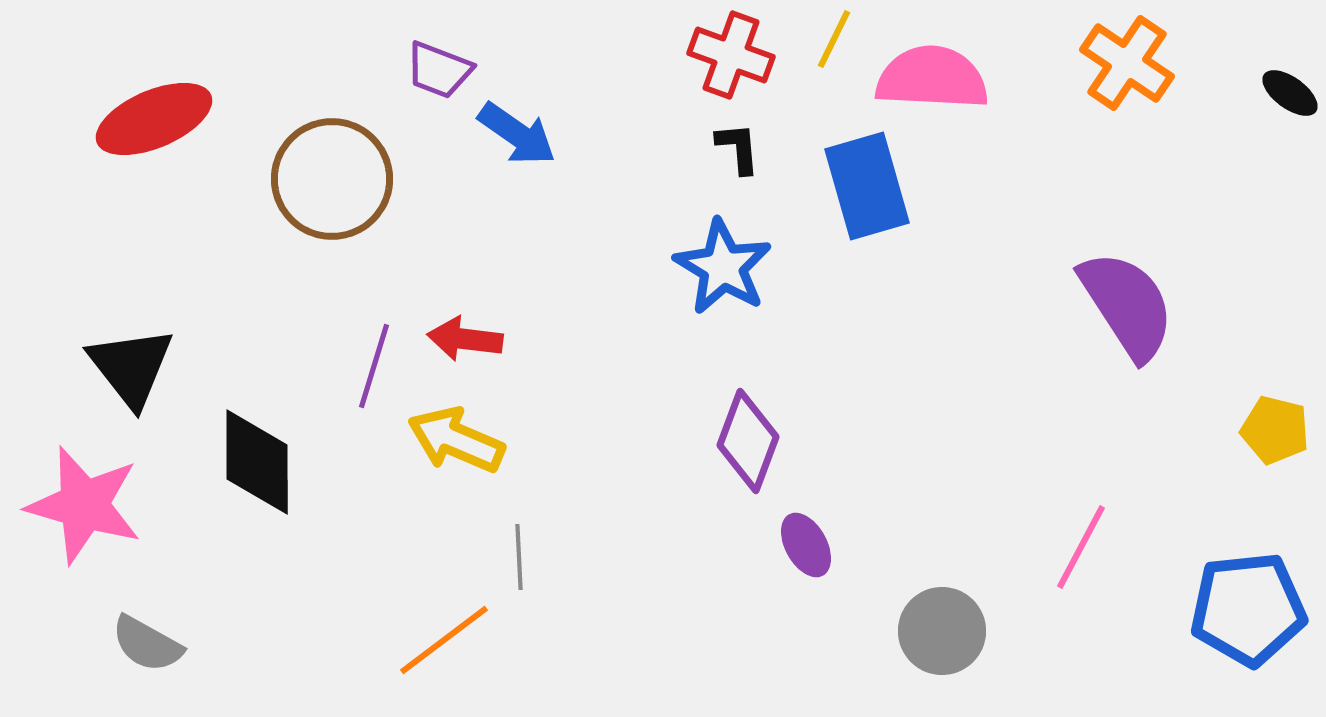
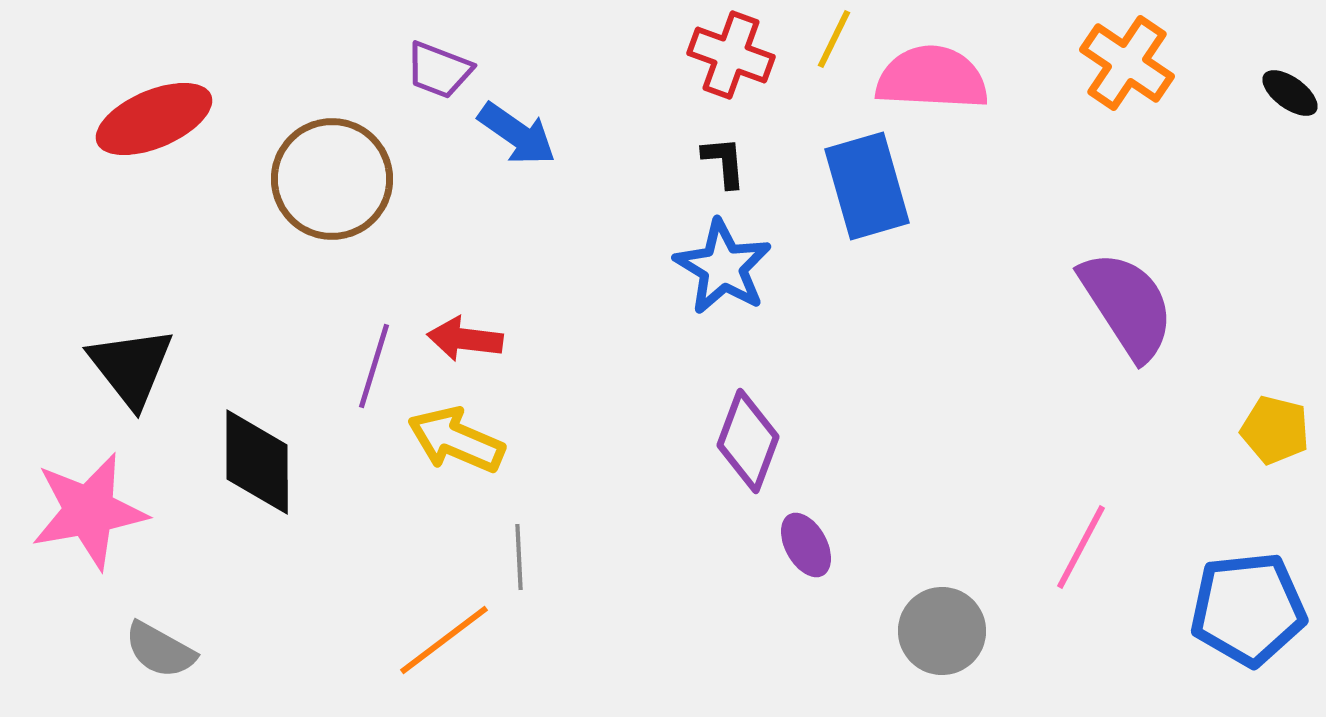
black L-shape: moved 14 px left, 14 px down
pink star: moved 5 px right, 6 px down; rotated 26 degrees counterclockwise
gray semicircle: moved 13 px right, 6 px down
